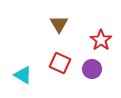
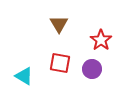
red square: rotated 15 degrees counterclockwise
cyan triangle: moved 1 px right, 1 px down
